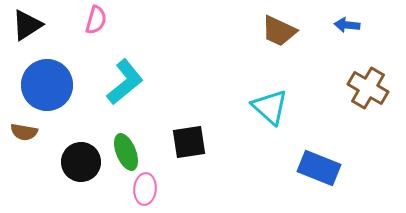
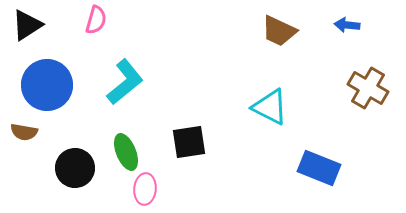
cyan triangle: rotated 15 degrees counterclockwise
black circle: moved 6 px left, 6 px down
